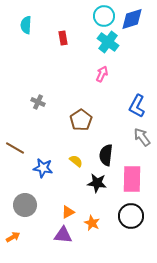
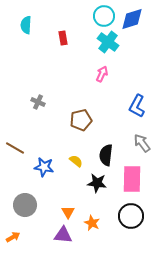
brown pentagon: rotated 20 degrees clockwise
gray arrow: moved 6 px down
blue star: moved 1 px right, 1 px up
orange triangle: rotated 32 degrees counterclockwise
